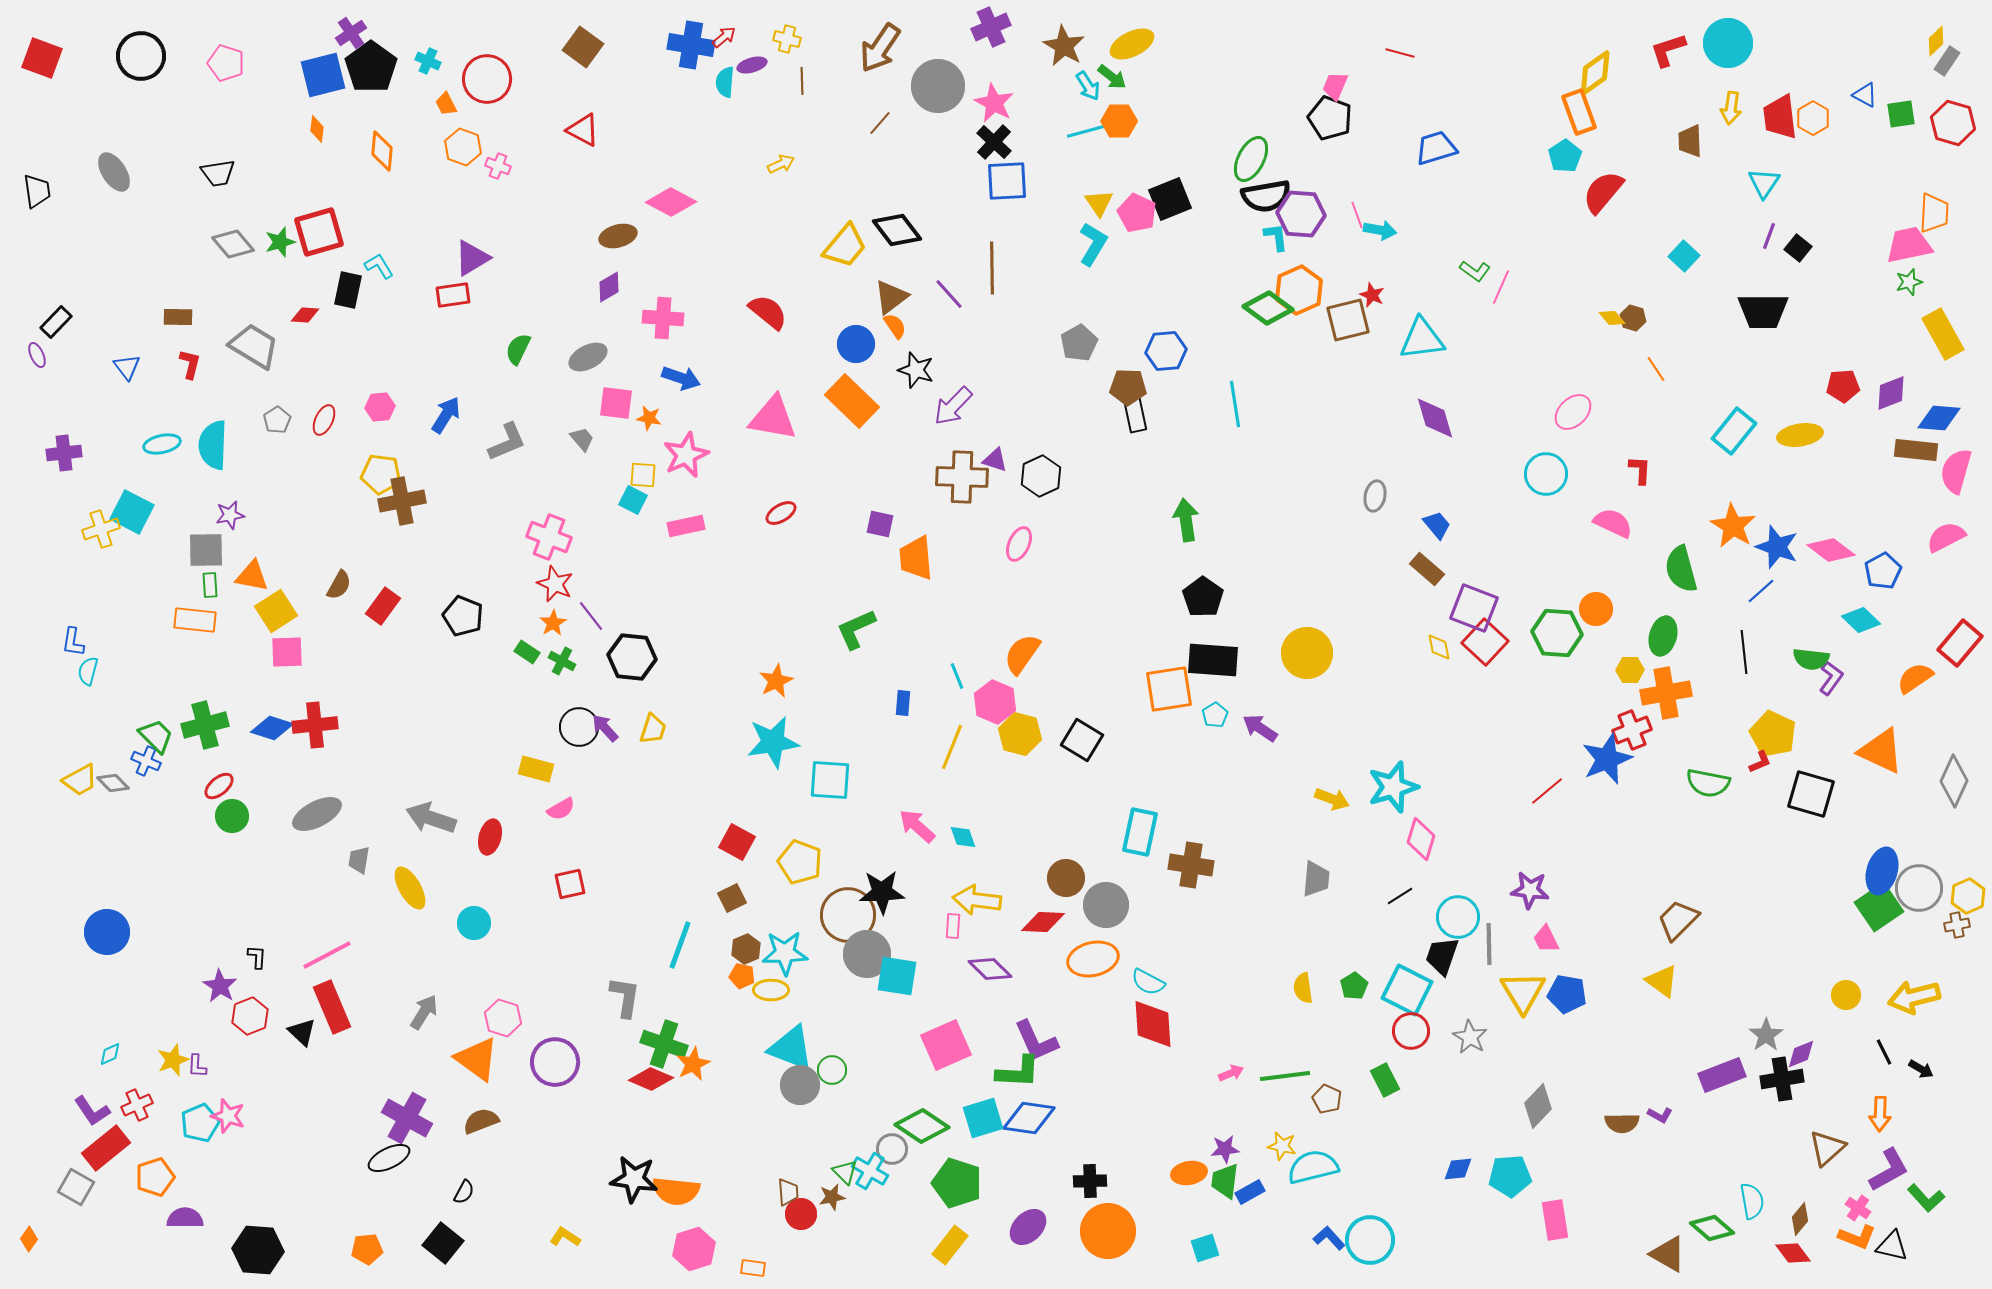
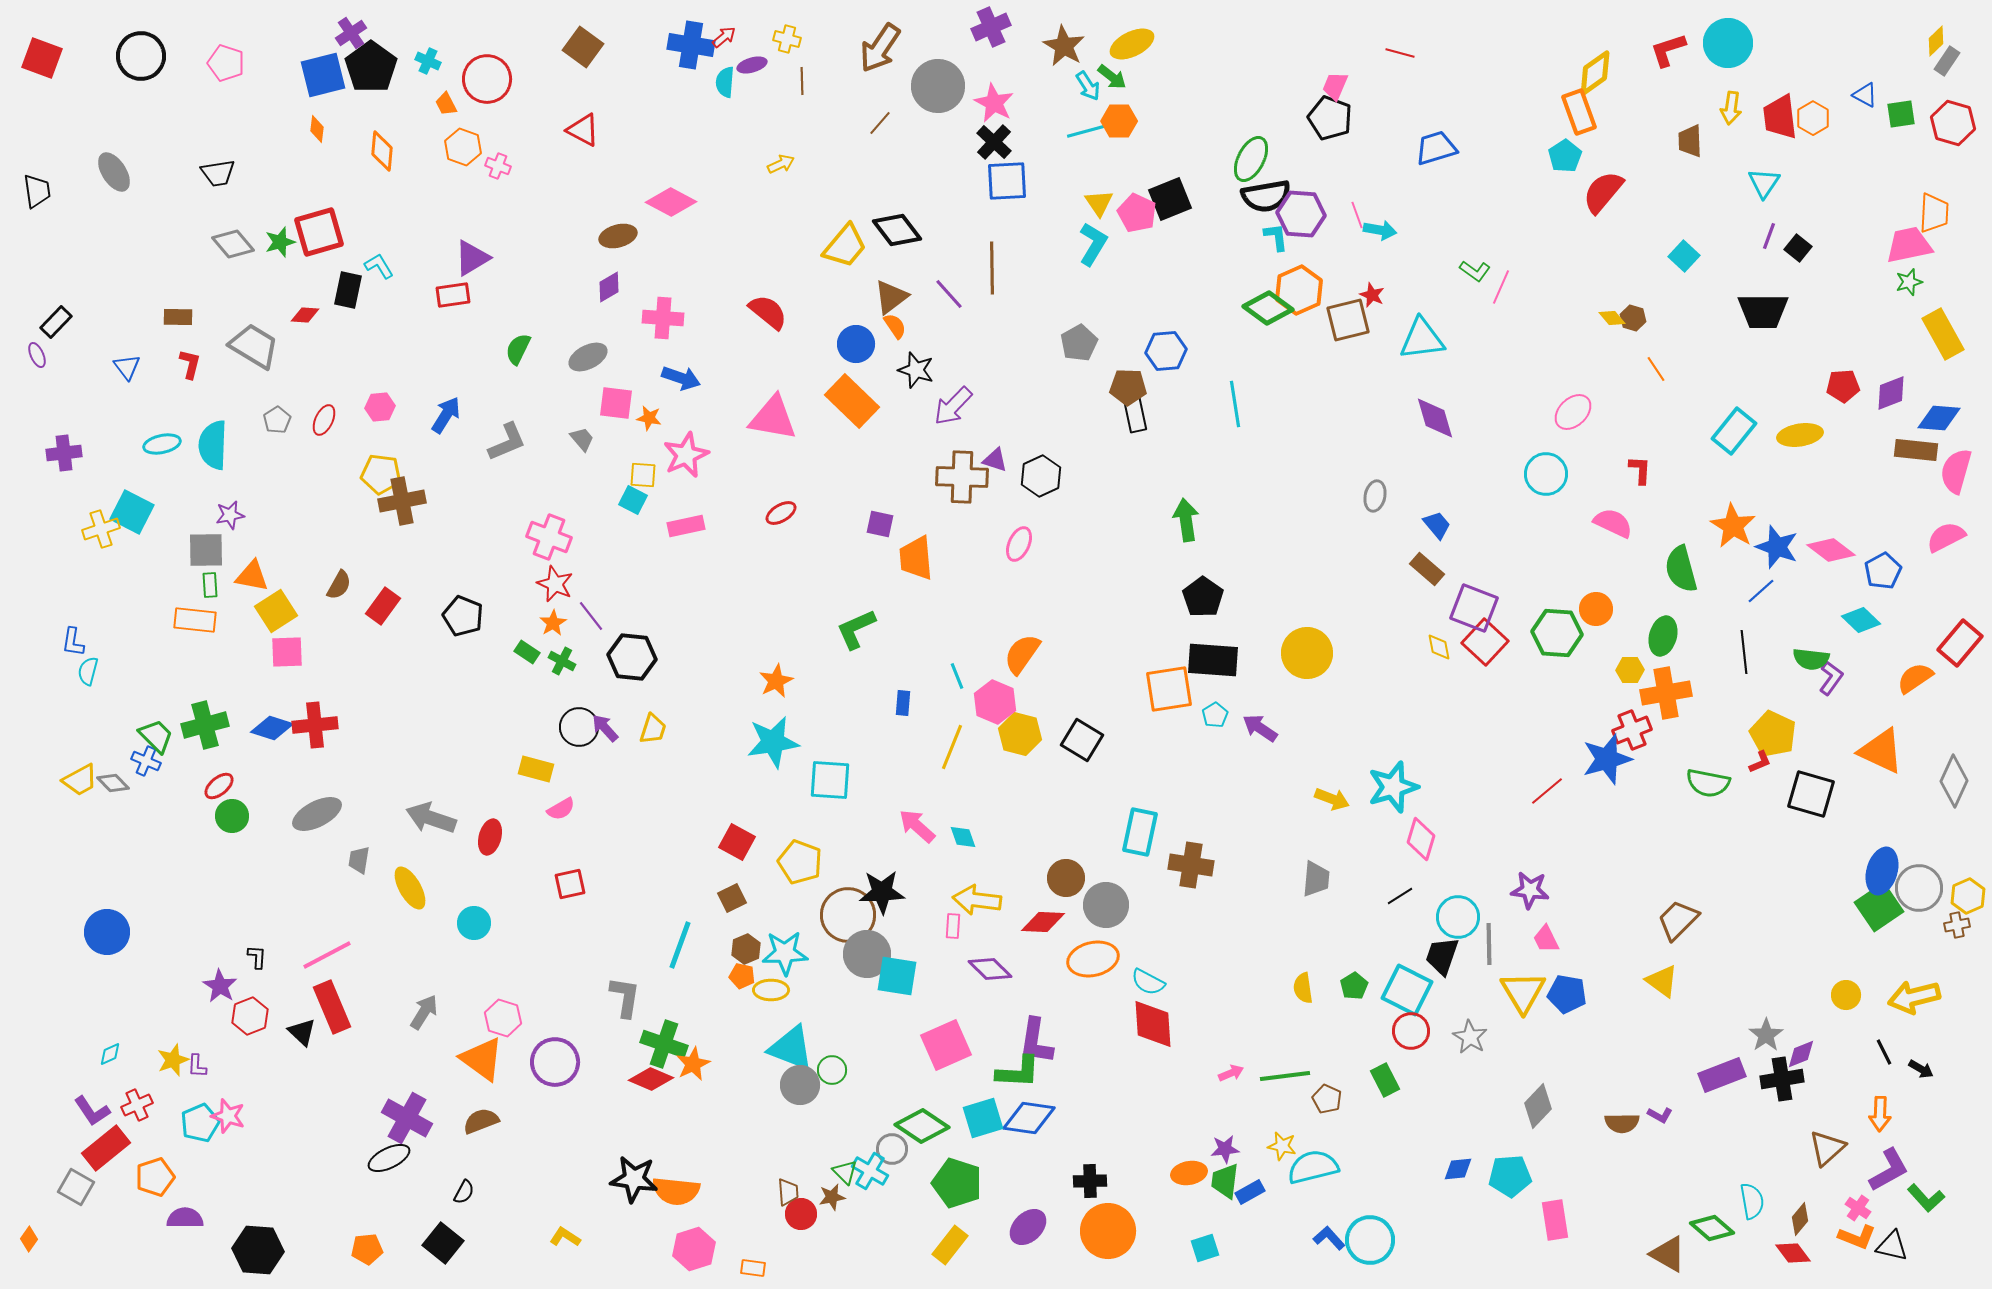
blue star at (1607, 759): rotated 6 degrees clockwise
purple L-shape at (1036, 1041): rotated 33 degrees clockwise
orange triangle at (477, 1059): moved 5 px right
